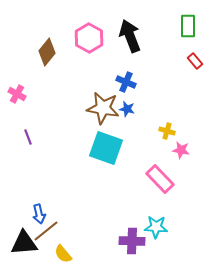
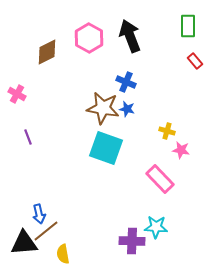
brown diamond: rotated 24 degrees clockwise
yellow semicircle: rotated 30 degrees clockwise
